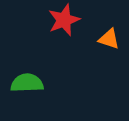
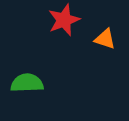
orange triangle: moved 4 px left
